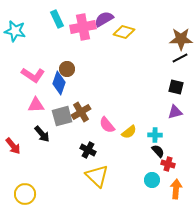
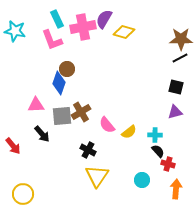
purple semicircle: rotated 30 degrees counterclockwise
pink L-shape: moved 19 px right, 35 px up; rotated 35 degrees clockwise
gray square: rotated 10 degrees clockwise
yellow triangle: rotated 20 degrees clockwise
cyan circle: moved 10 px left
yellow circle: moved 2 px left
